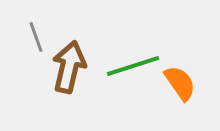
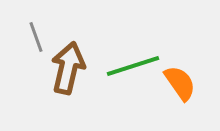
brown arrow: moved 1 px left, 1 px down
